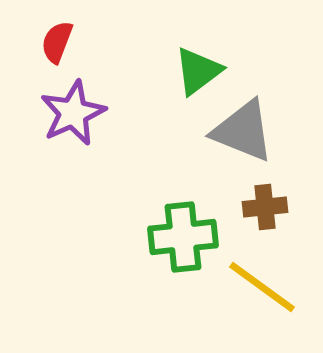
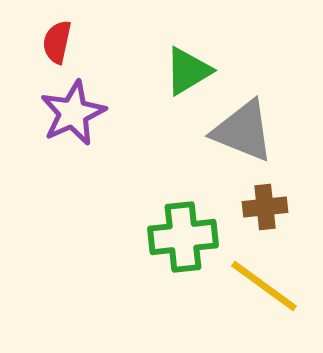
red semicircle: rotated 9 degrees counterclockwise
green triangle: moved 10 px left; rotated 6 degrees clockwise
yellow line: moved 2 px right, 1 px up
